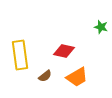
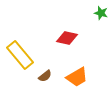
green star: moved 14 px up
red diamond: moved 3 px right, 13 px up
yellow rectangle: rotated 32 degrees counterclockwise
